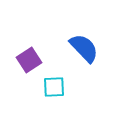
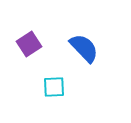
purple square: moved 16 px up
